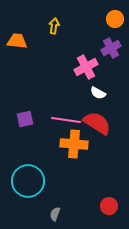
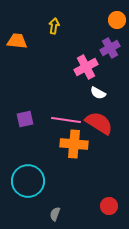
orange circle: moved 2 px right, 1 px down
purple cross: moved 1 px left
red semicircle: moved 2 px right
